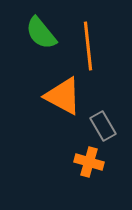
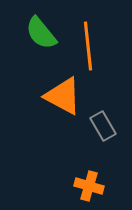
orange cross: moved 24 px down
